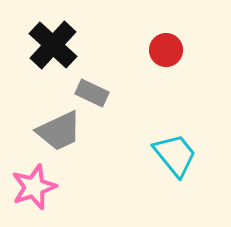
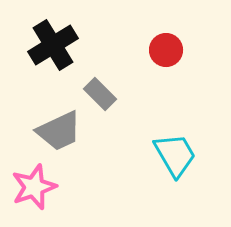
black cross: rotated 15 degrees clockwise
gray rectangle: moved 8 px right, 1 px down; rotated 20 degrees clockwise
cyan trapezoid: rotated 9 degrees clockwise
